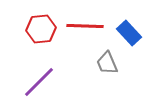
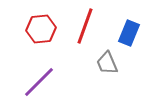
red line: rotated 72 degrees counterclockwise
blue rectangle: rotated 65 degrees clockwise
